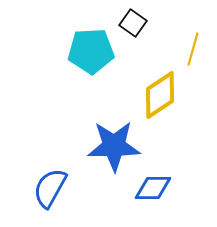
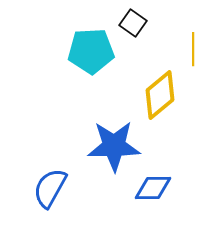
yellow line: rotated 16 degrees counterclockwise
yellow diamond: rotated 6 degrees counterclockwise
